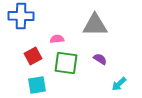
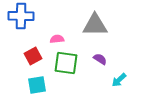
cyan arrow: moved 4 px up
